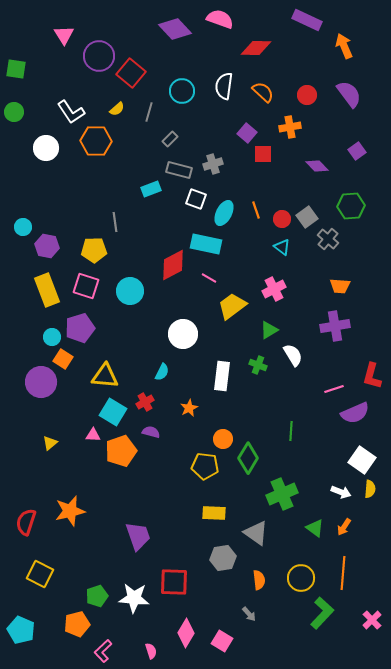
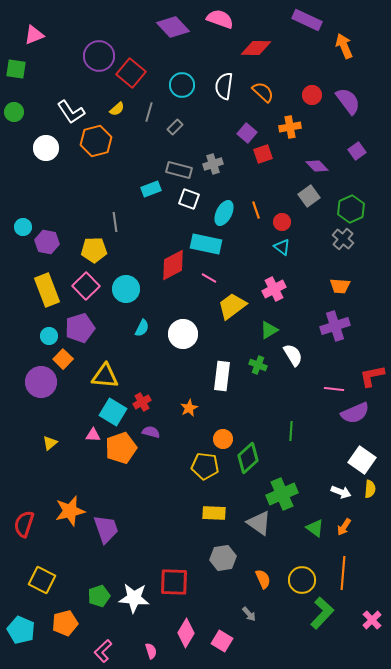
purple diamond at (175, 29): moved 2 px left, 2 px up
pink triangle at (64, 35): moved 30 px left; rotated 40 degrees clockwise
cyan circle at (182, 91): moved 6 px up
purple semicircle at (349, 94): moved 1 px left, 7 px down
red circle at (307, 95): moved 5 px right
gray rectangle at (170, 139): moved 5 px right, 12 px up
orange hexagon at (96, 141): rotated 16 degrees counterclockwise
red square at (263, 154): rotated 18 degrees counterclockwise
white square at (196, 199): moved 7 px left
green hexagon at (351, 206): moved 3 px down; rotated 20 degrees counterclockwise
gray square at (307, 217): moved 2 px right, 21 px up
red circle at (282, 219): moved 3 px down
gray cross at (328, 239): moved 15 px right
purple hexagon at (47, 246): moved 4 px up
pink square at (86, 286): rotated 28 degrees clockwise
cyan circle at (130, 291): moved 4 px left, 2 px up
purple cross at (335, 326): rotated 8 degrees counterclockwise
cyan circle at (52, 337): moved 3 px left, 1 px up
orange square at (63, 359): rotated 12 degrees clockwise
cyan semicircle at (162, 372): moved 20 px left, 44 px up
red L-shape at (372, 376): rotated 64 degrees clockwise
pink line at (334, 389): rotated 24 degrees clockwise
red cross at (145, 402): moved 3 px left
orange pentagon at (121, 451): moved 3 px up
green diamond at (248, 458): rotated 16 degrees clockwise
red semicircle at (26, 522): moved 2 px left, 2 px down
gray triangle at (256, 533): moved 3 px right, 10 px up
purple trapezoid at (138, 536): moved 32 px left, 7 px up
yellow square at (40, 574): moved 2 px right, 6 px down
yellow circle at (301, 578): moved 1 px right, 2 px down
orange semicircle at (259, 580): moved 4 px right, 1 px up; rotated 18 degrees counterclockwise
green pentagon at (97, 596): moved 2 px right
orange pentagon at (77, 624): moved 12 px left, 1 px up
